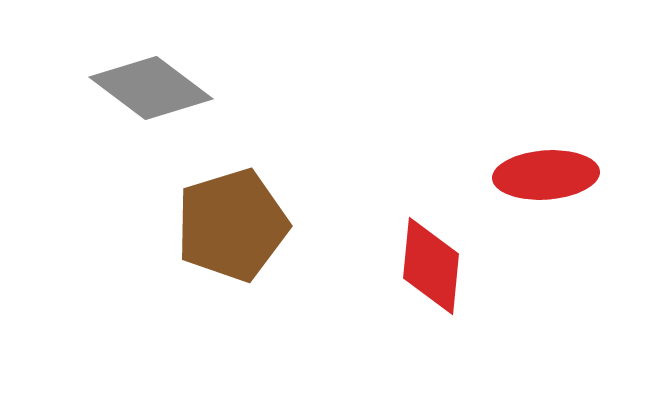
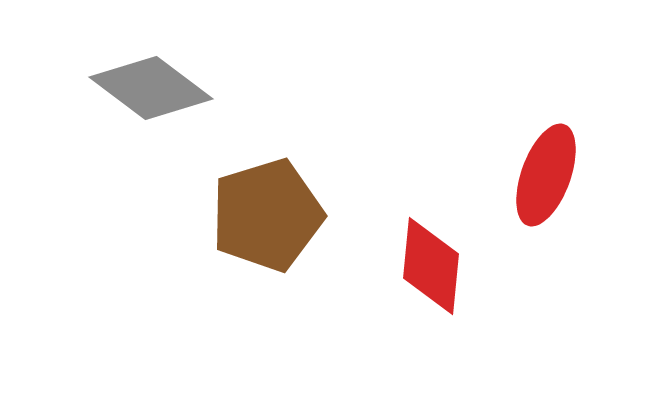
red ellipse: rotated 66 degrees counterclockwise
brown pentagon: moved 35 px right, 10 px up
